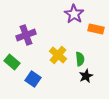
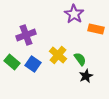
green semicircle: rotated 32 degrees counterclockwise
blue square: moved 15 px up
